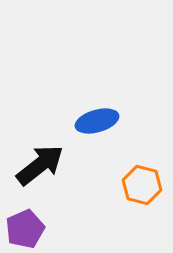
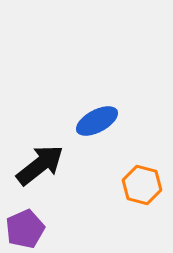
blue ellipse: rotated 12 degrees counterclockwise
